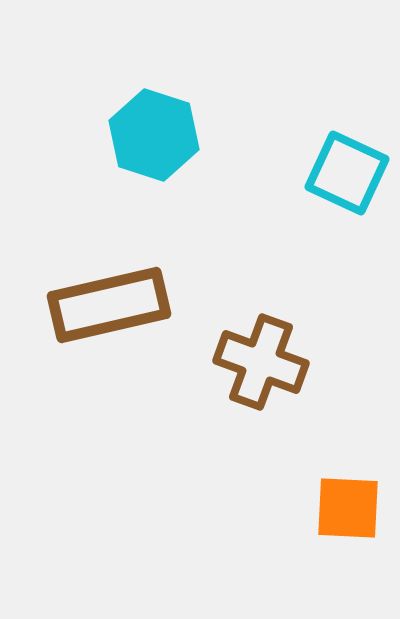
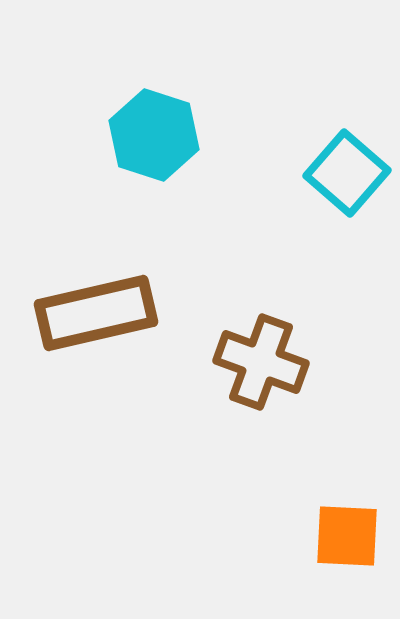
cyan square: rotated 16 degrees clockwise
brown rectangle: moved 13 px left, 8 px down
orange square: moved 1 px left, 28 px down
